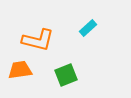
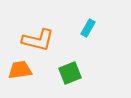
cyan rectangle: rotated 18 degrees counterclockwise
green square: moved 4 px right, 2 px up
